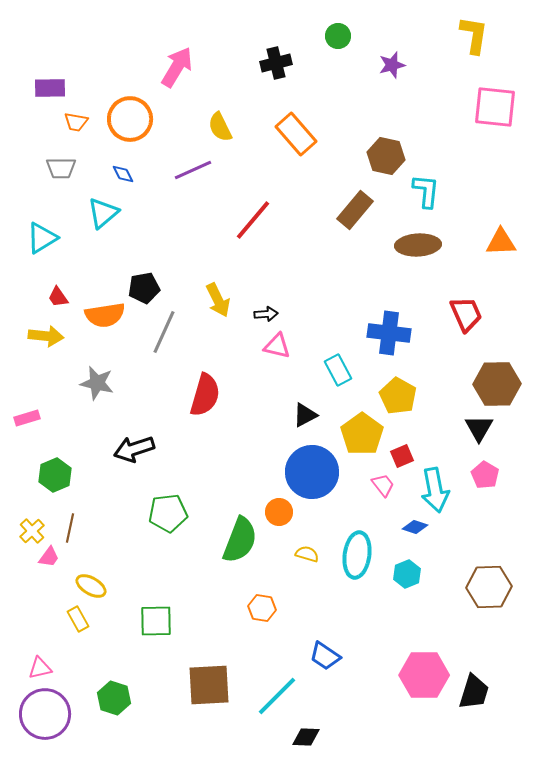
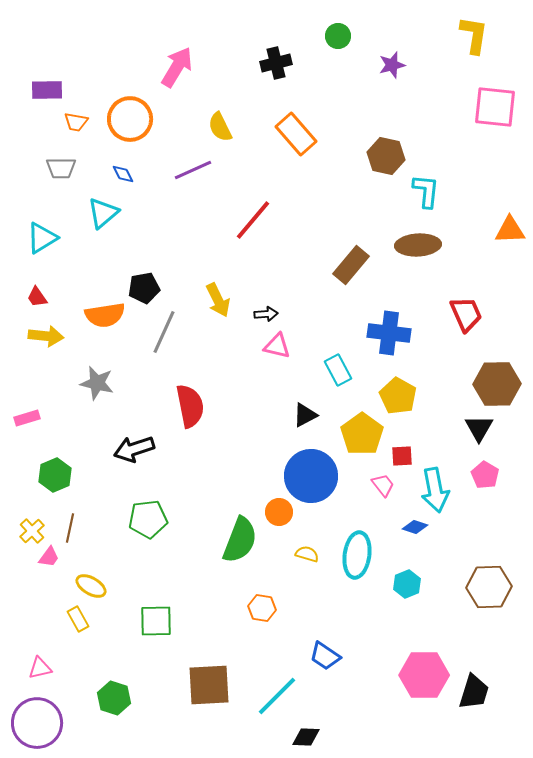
purple rectangle at (50, 88): moved 3 px left, 2 px down
brown rectangle at (355, 210): moved 4 px left, 55 px down
orange triangle at (501, 242): moved 9 px right, 12 px up
red trapezoid at (58, 297): moved 21 px left
red semicircle at (205, 395): moved 15 px left, 11 px down; rotated 27 degrees counterclockwise
red square at (402, 456): rotated 20 degrees clockwise
blue circle at (312, 472): moved 1 px left, 4 px down
green pentagon at (168, 513): moved 20 px left, 6 px down
cyan hexagon at (407, 574): moved 10 px down
purple circle at (45, 714): moved 8 px left, 9 px down
